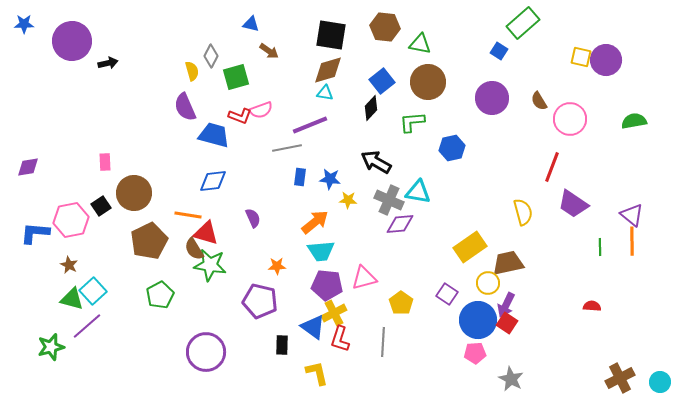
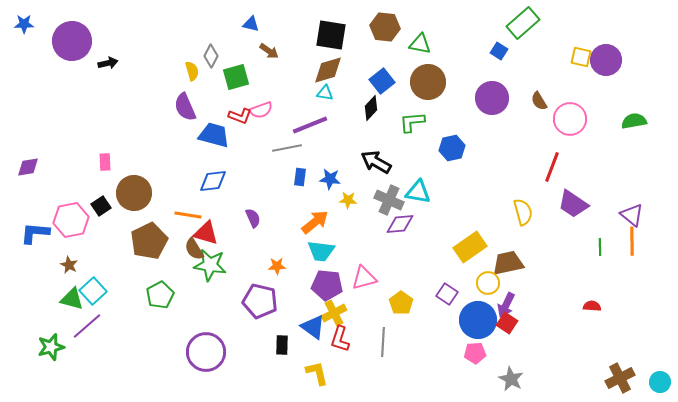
cyan trapezoid at (321, 251): rotated 12 degrees clockwise
